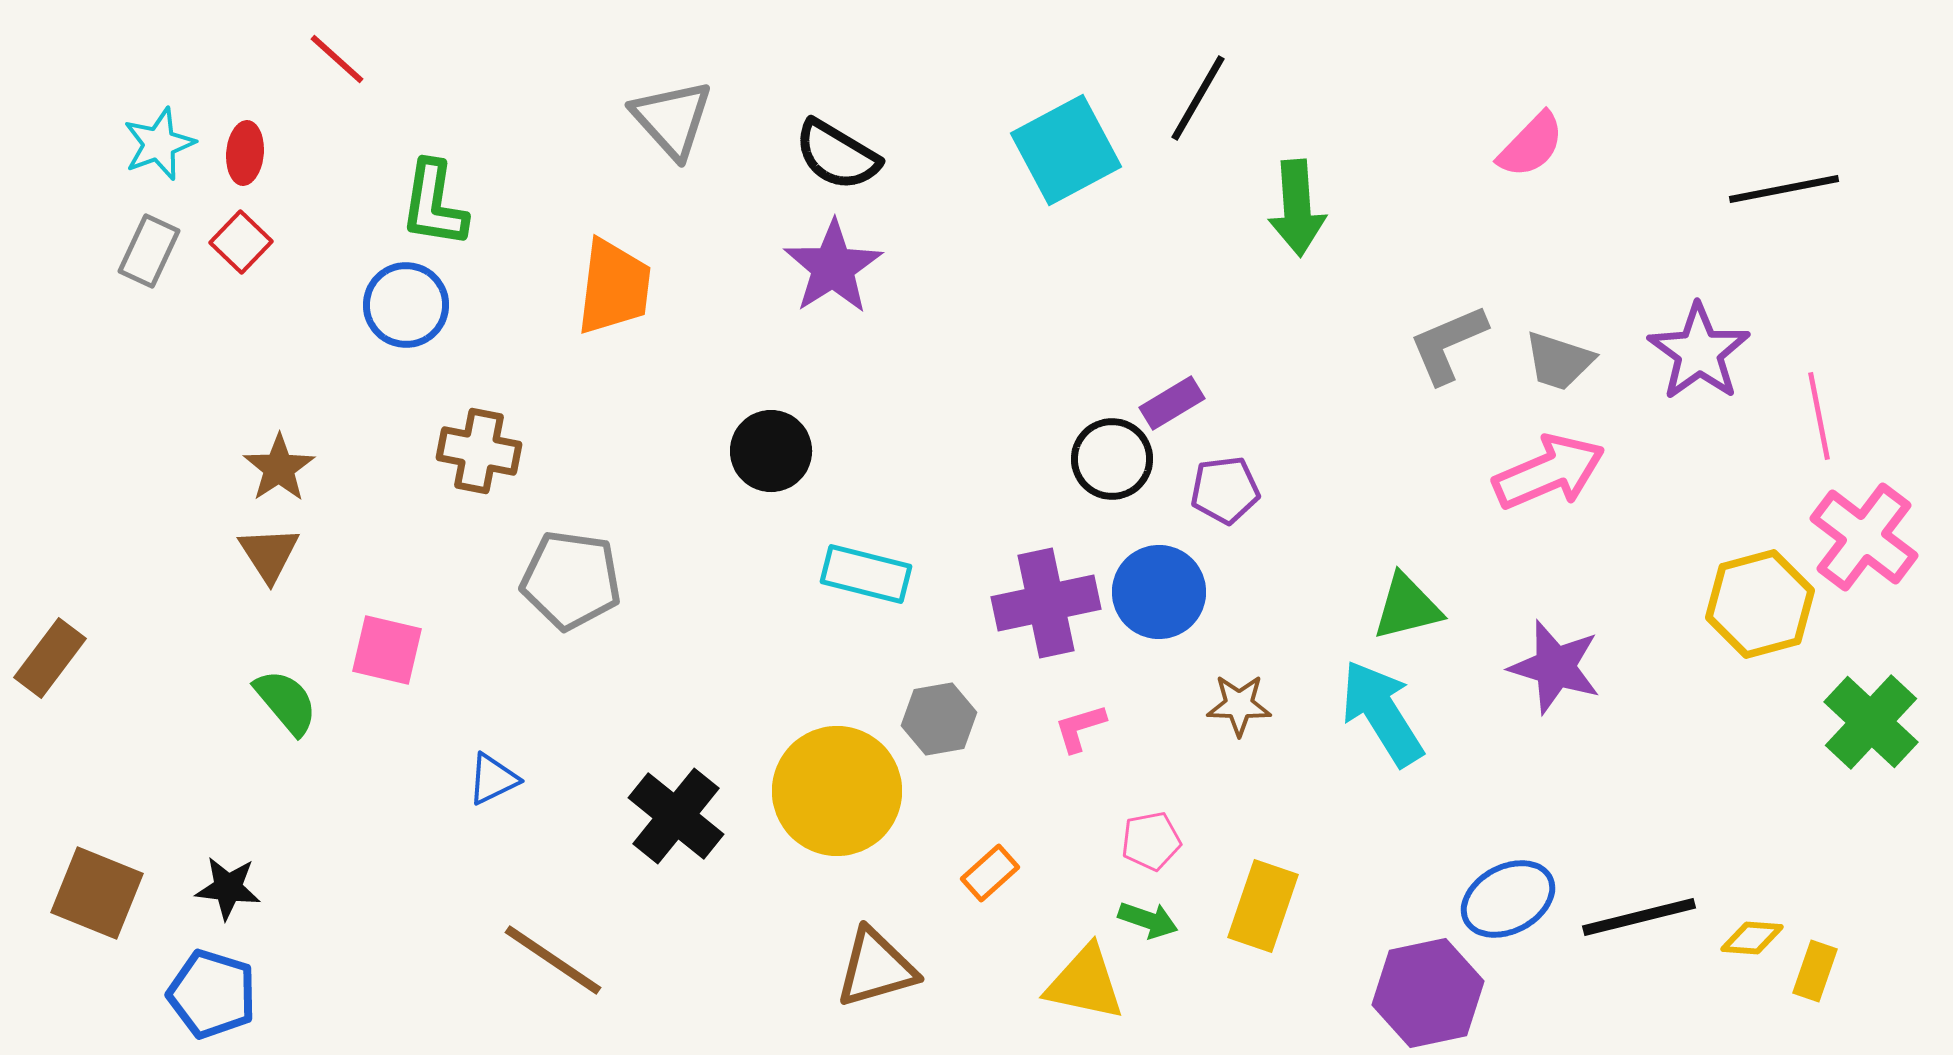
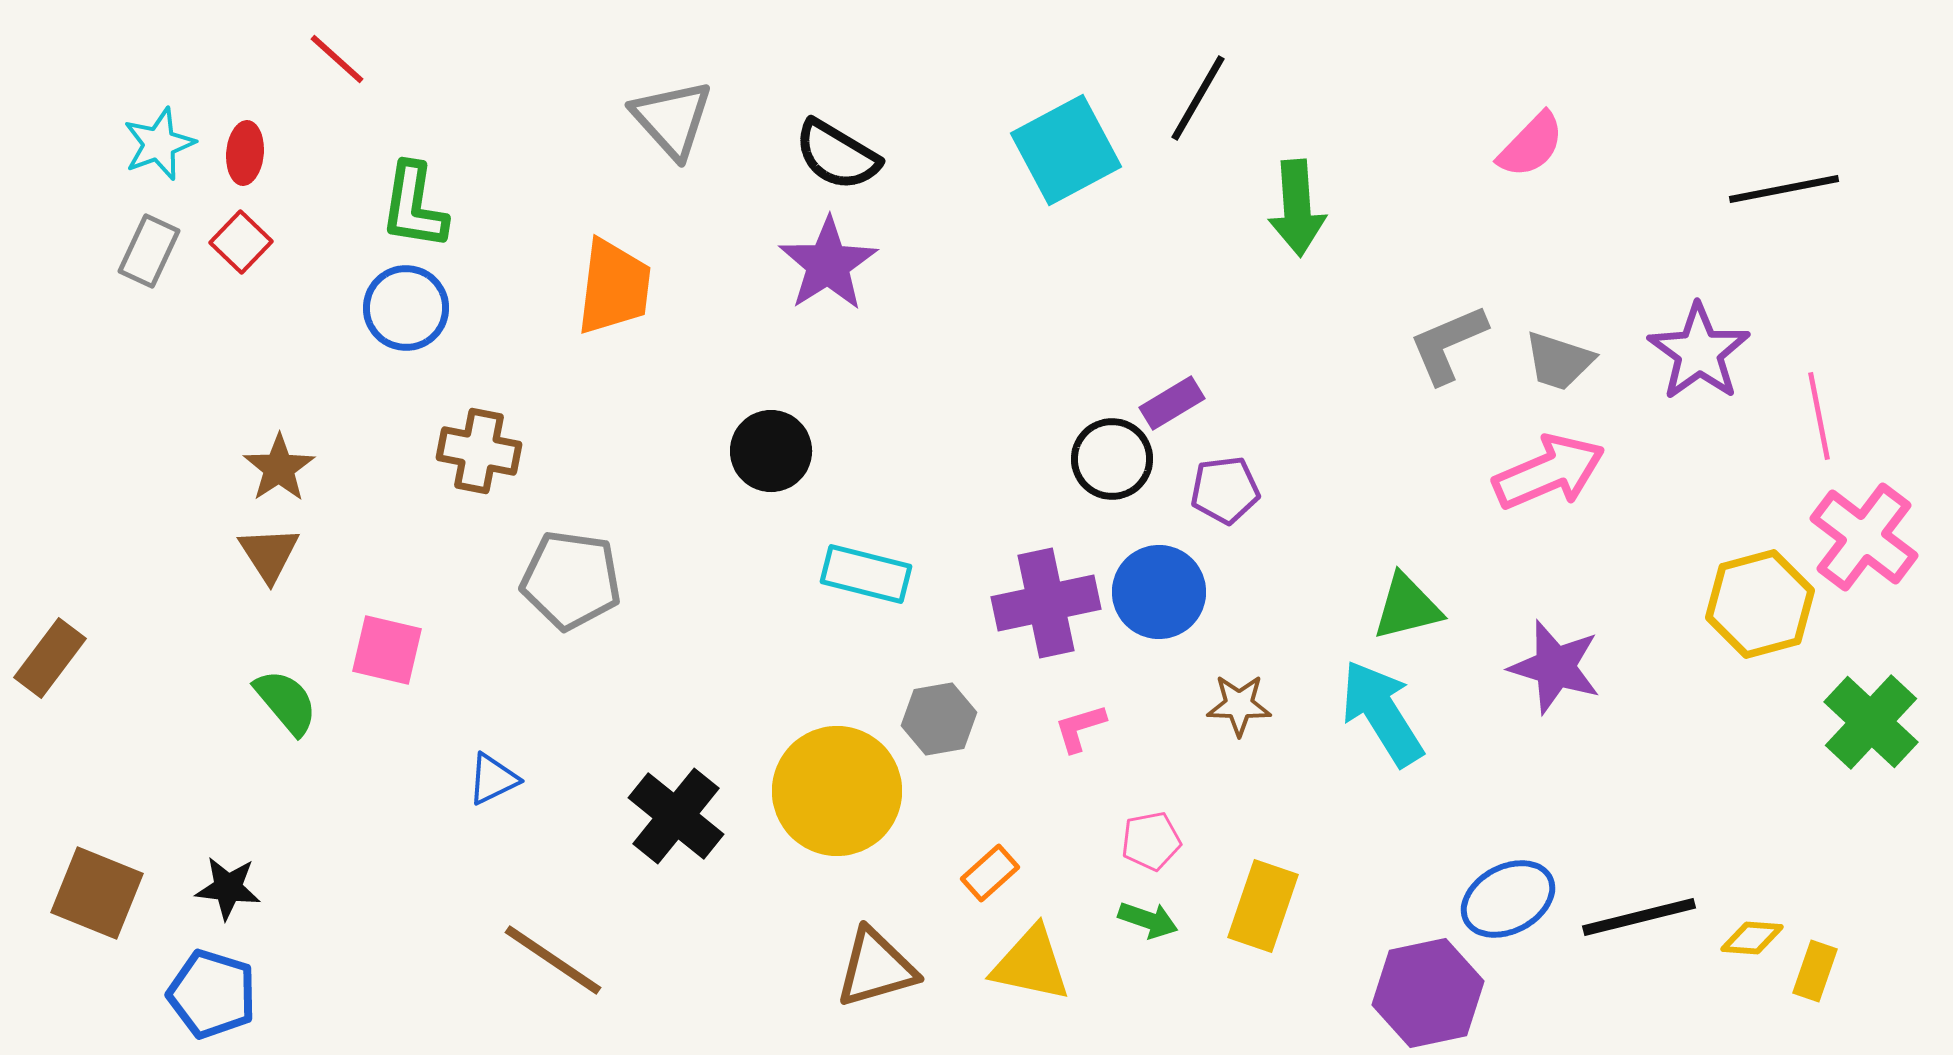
green L-shape at (434, 204): moved 20 px left, 2 px down
purple star at (833, 267): moved 5 px left, 3 px up
blue circle at (406, 305): moved 3 px down
yellow triangle at (1085, 983): moved 54 px left, 19 px up
